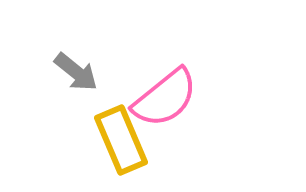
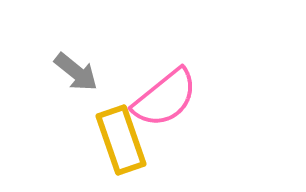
yellow rectangle: rotated 4 degrees clockwise
